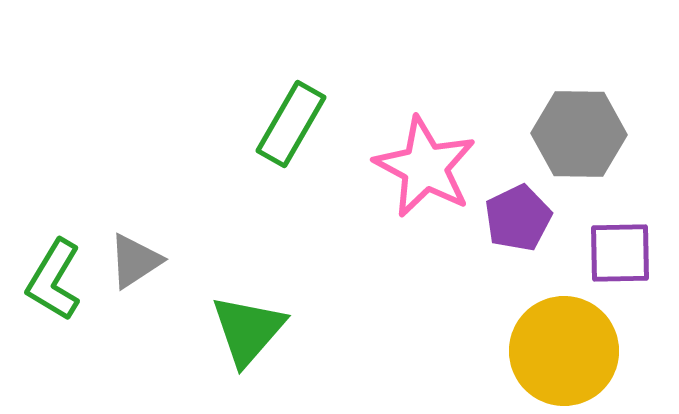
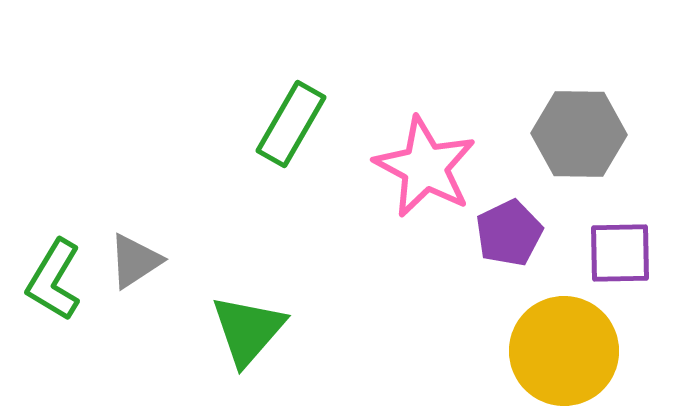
purple pentagon: moved 9 px left, 15 px down
